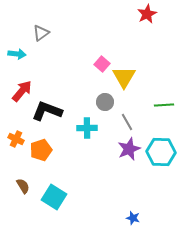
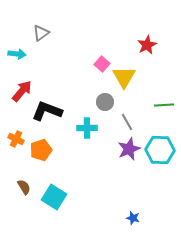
red star: moved 31 px down
cyan hexagon: moved 1 px left, 2 px up
brown semicircle: moved 1 px right, 1 px down
